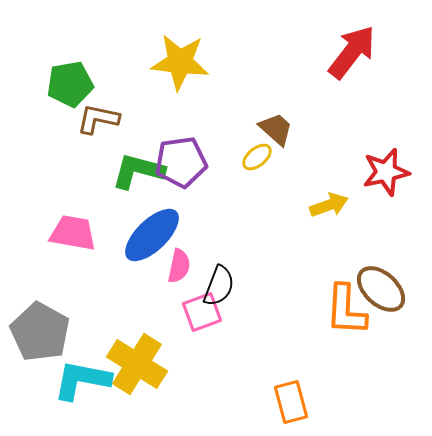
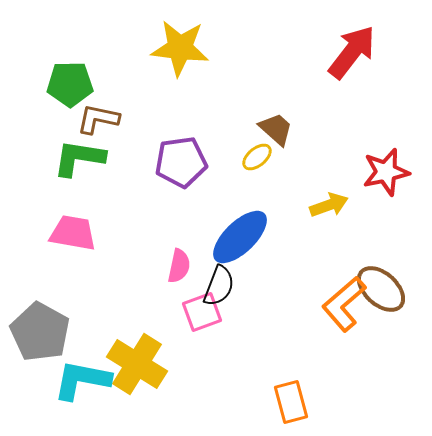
yellow star: moved 14 px up
green pentagon: rotated 9 degrees clockwise
green L-shape: moved 59 px left, 13 px up; rotated 6 degrees counterclockwise
blue ellipse: moved 88 px right, 2 px down
orange L-shape: moved 2 px left, 6 px up; rotated 46 degrees clockwise
